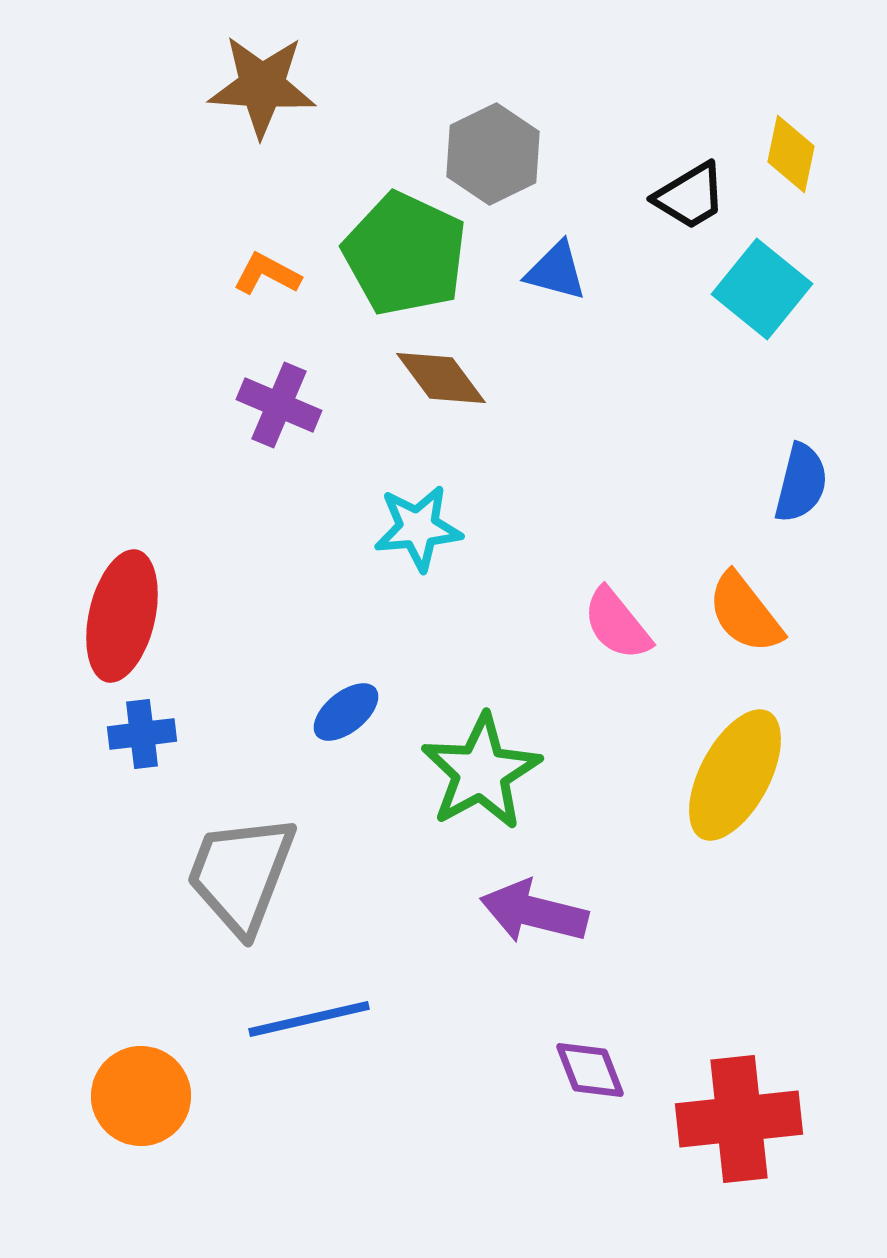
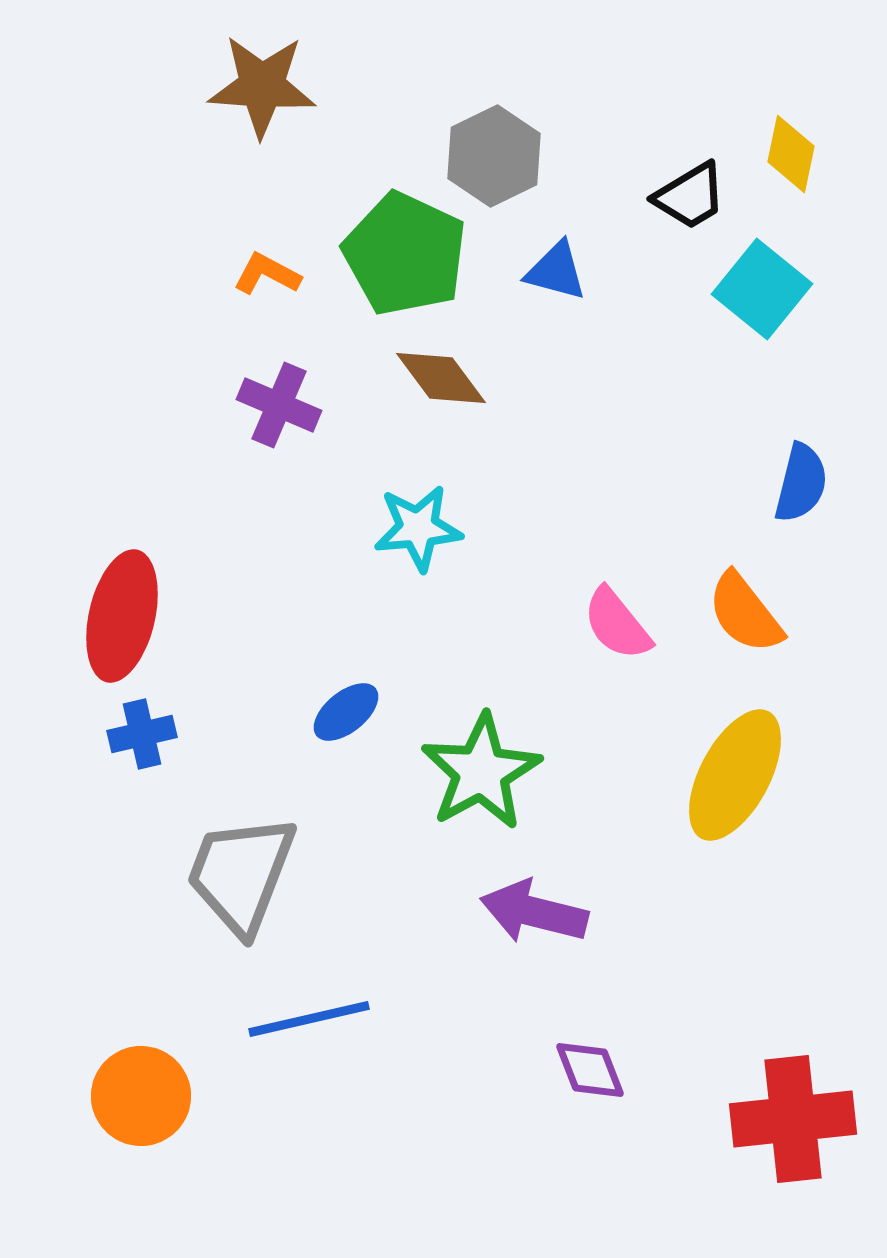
gray hexagon: moved 1 px right, 2 px down
blue cross: rotated 6 degrees counterclockwise
red cross: moved 54 px right
